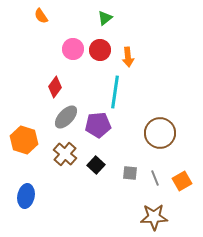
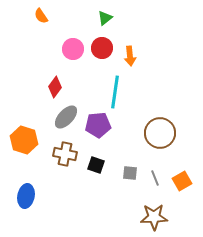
red circle: moved 2 px right, 2 px up
orange arrow: moved 2 px right, 1 px up
brown cross: rotated 30 degrees counterclockwise
black square: rotated 24 degrees counterclockwise
